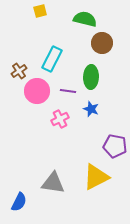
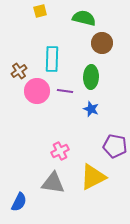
green semicircle: moved 1 px left, 1 px up
cyan rectangle: rotated 25 degrees counterclockwise
purple line: moved 3 px left
pink cross: moved 32 px down
yellow triangle: moved 3 px left
